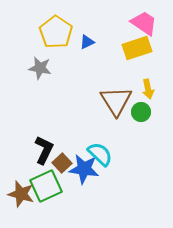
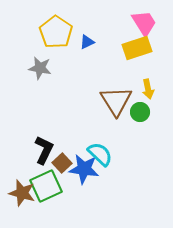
pink trapezoid: rotated 24 degrees clockwise
green circle: moved 1 px left
brown star: moved 1 px right, 1 px up
